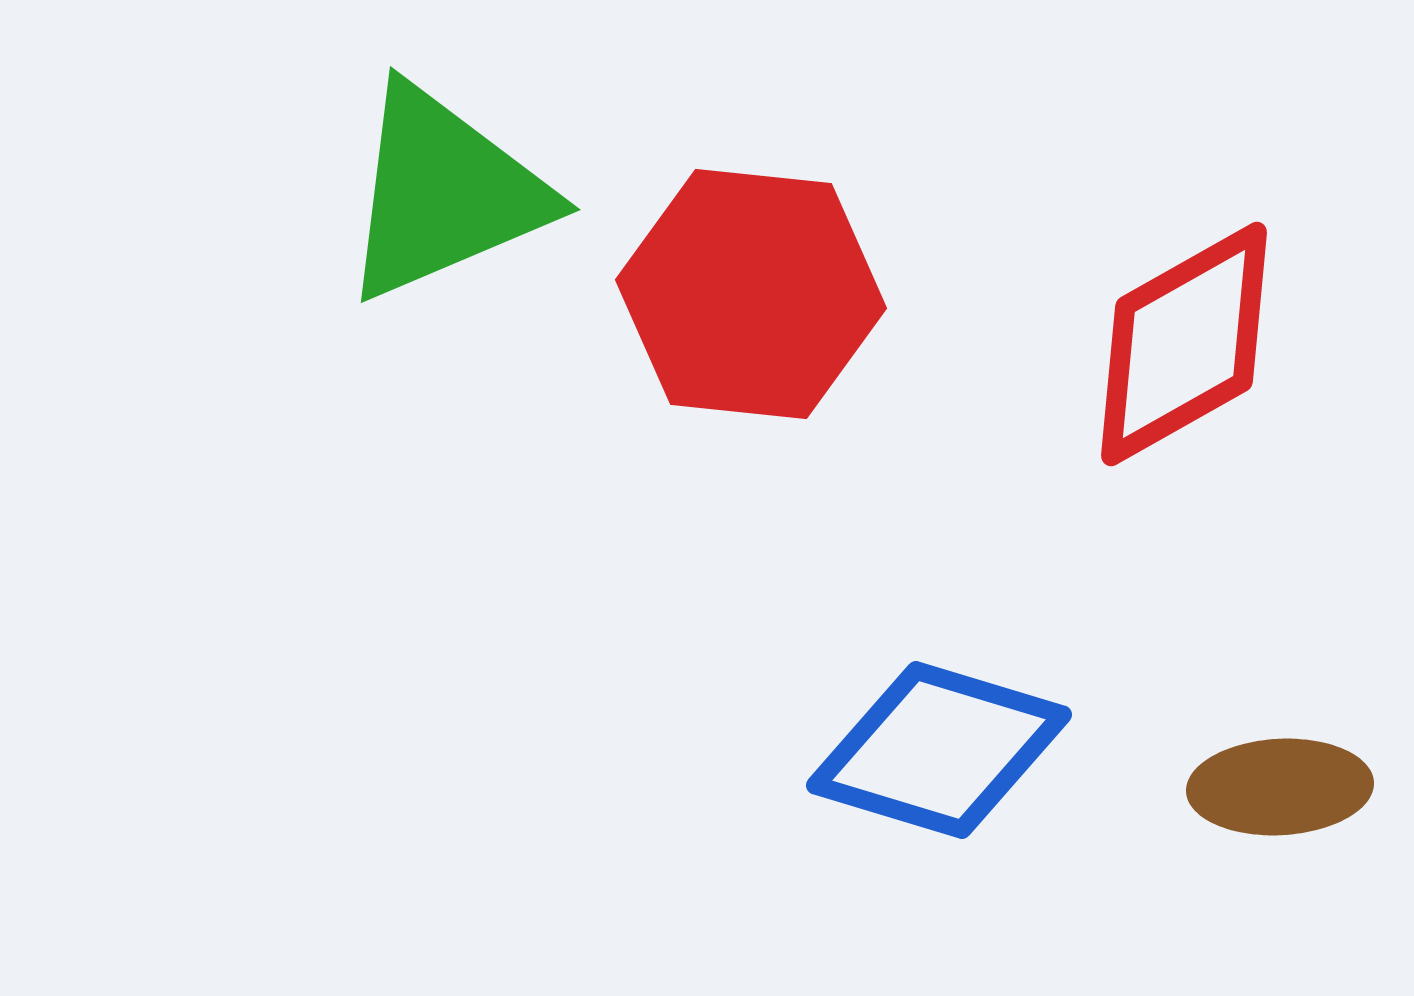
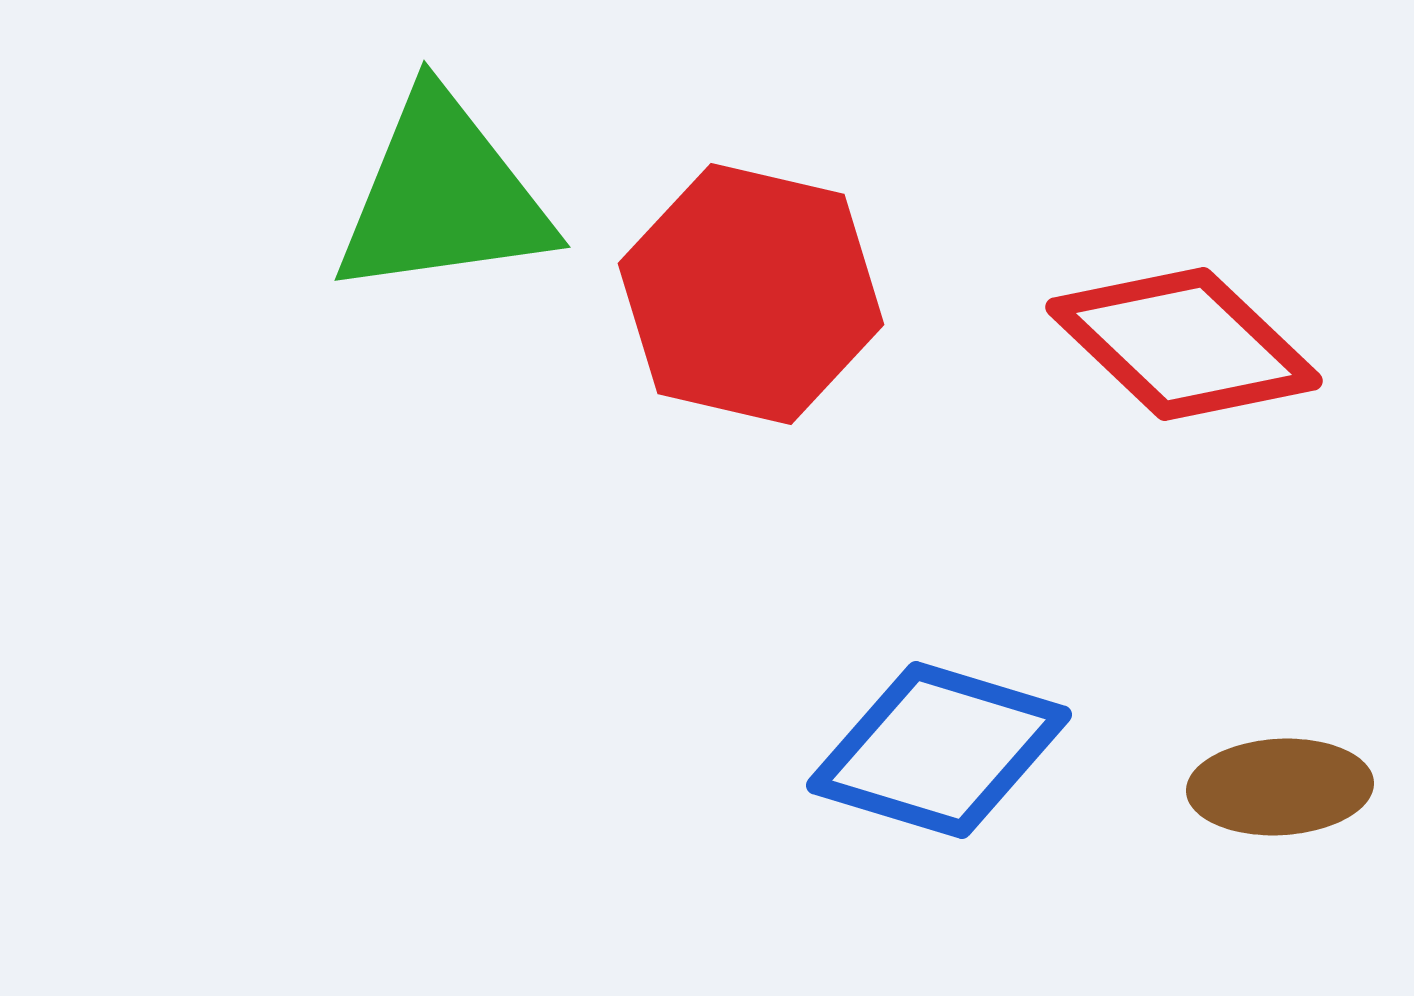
green triangle: moved 1 px left, 3 px down; rotated 15 degrees clockwise
red hexagon: rotated 7 degrees clockwise
red diamond: rotated 73 degrees clockwise
